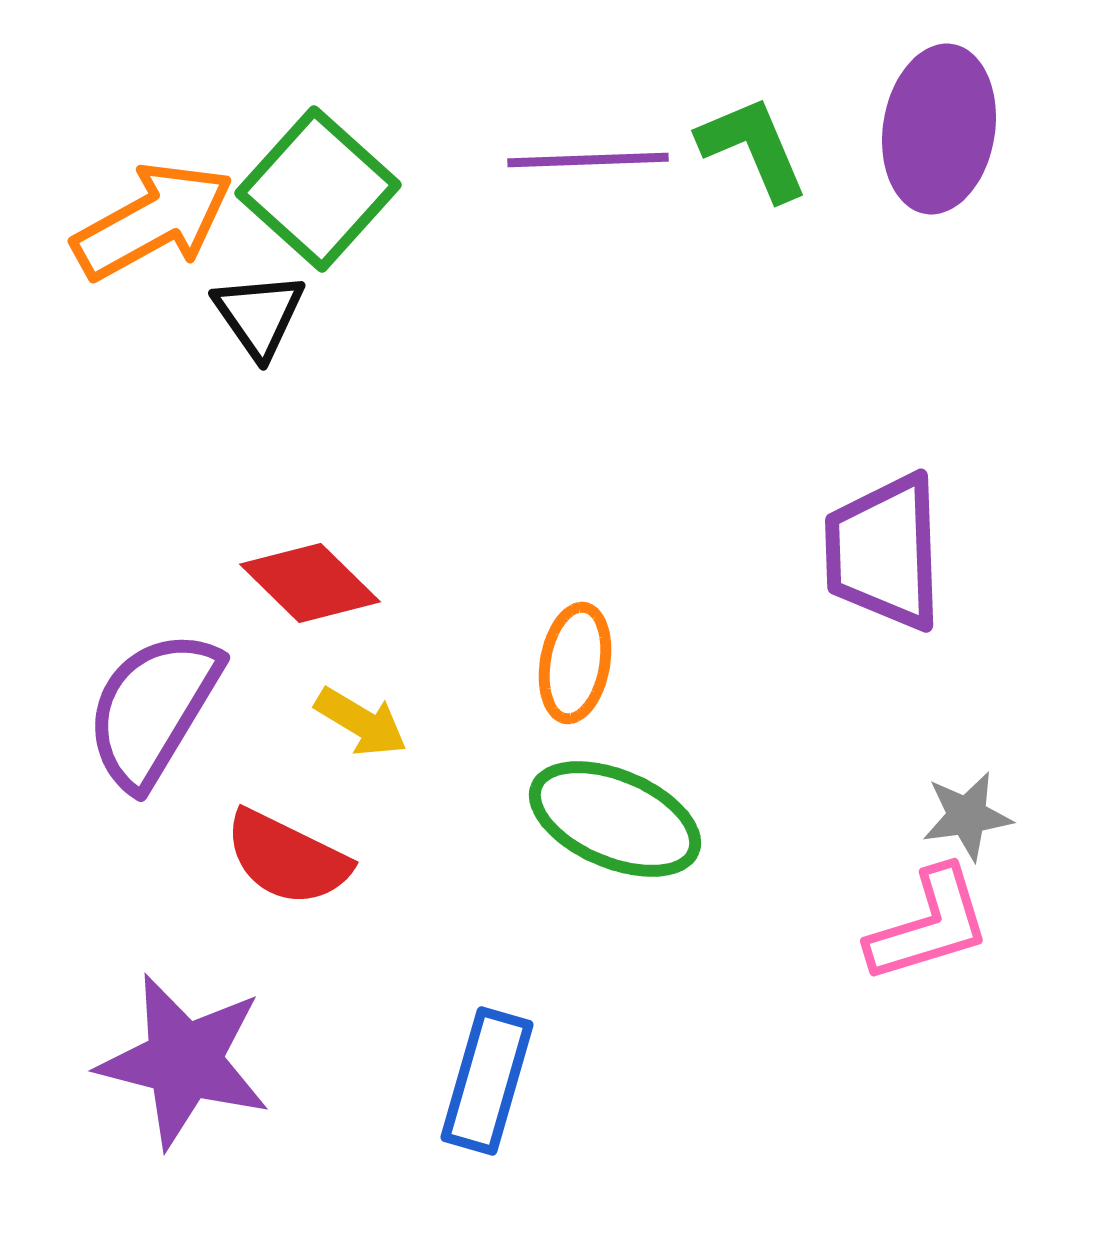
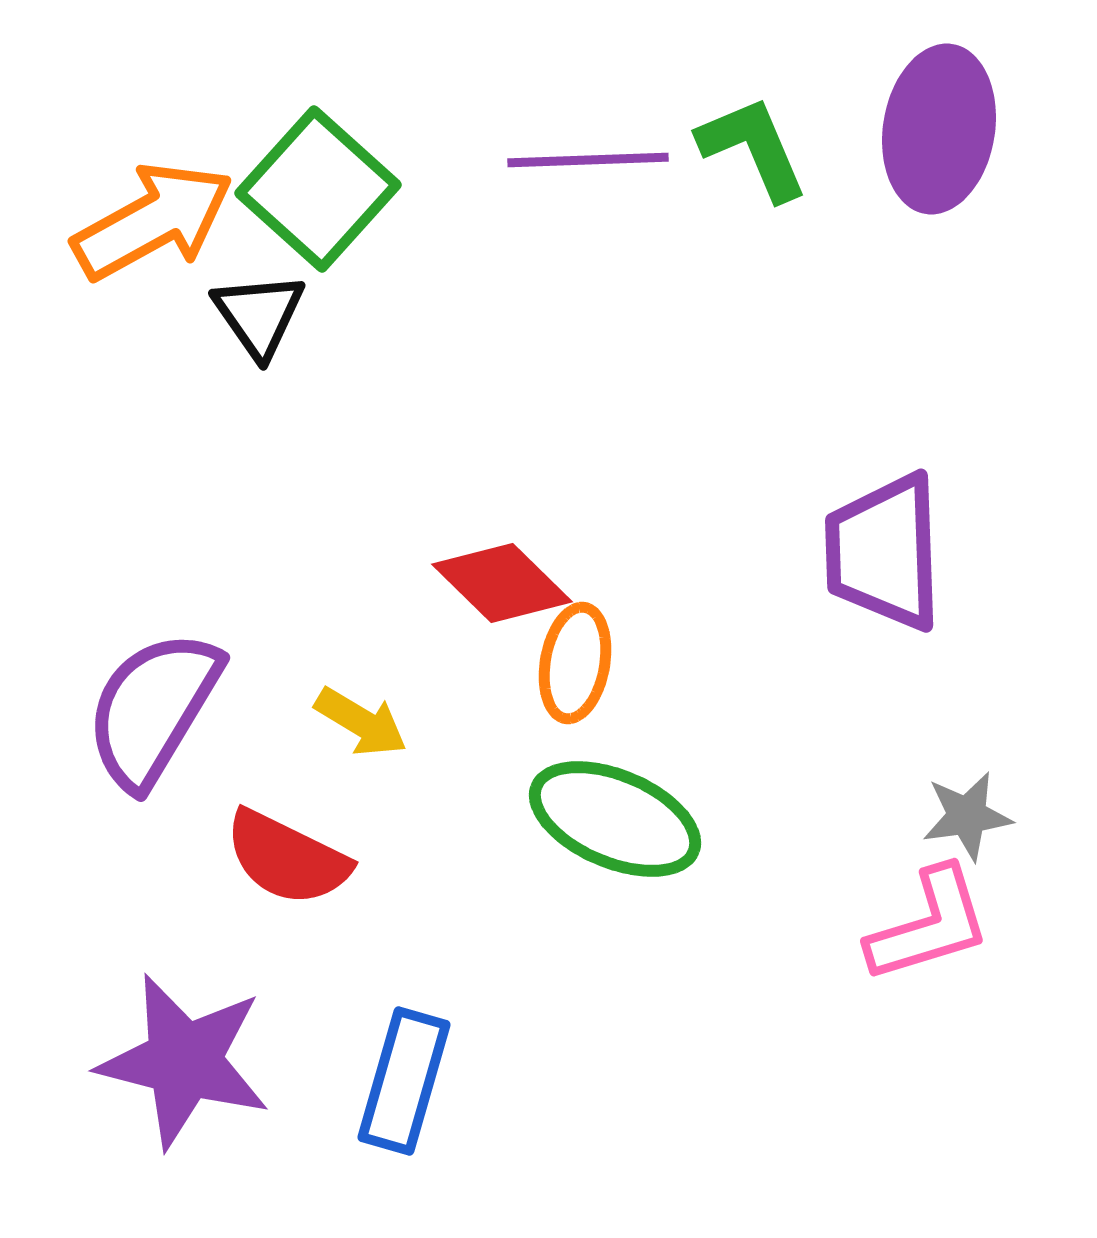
red diamond: moved 192 px right
blue rectangle: moved 83 px left
